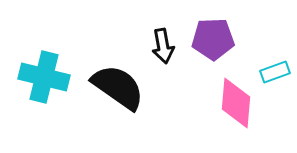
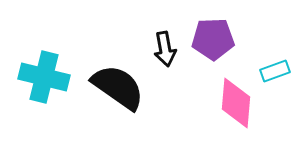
black arrow: moved 2 px right, 3 px down
cyan rectangle: moved 1 px up
